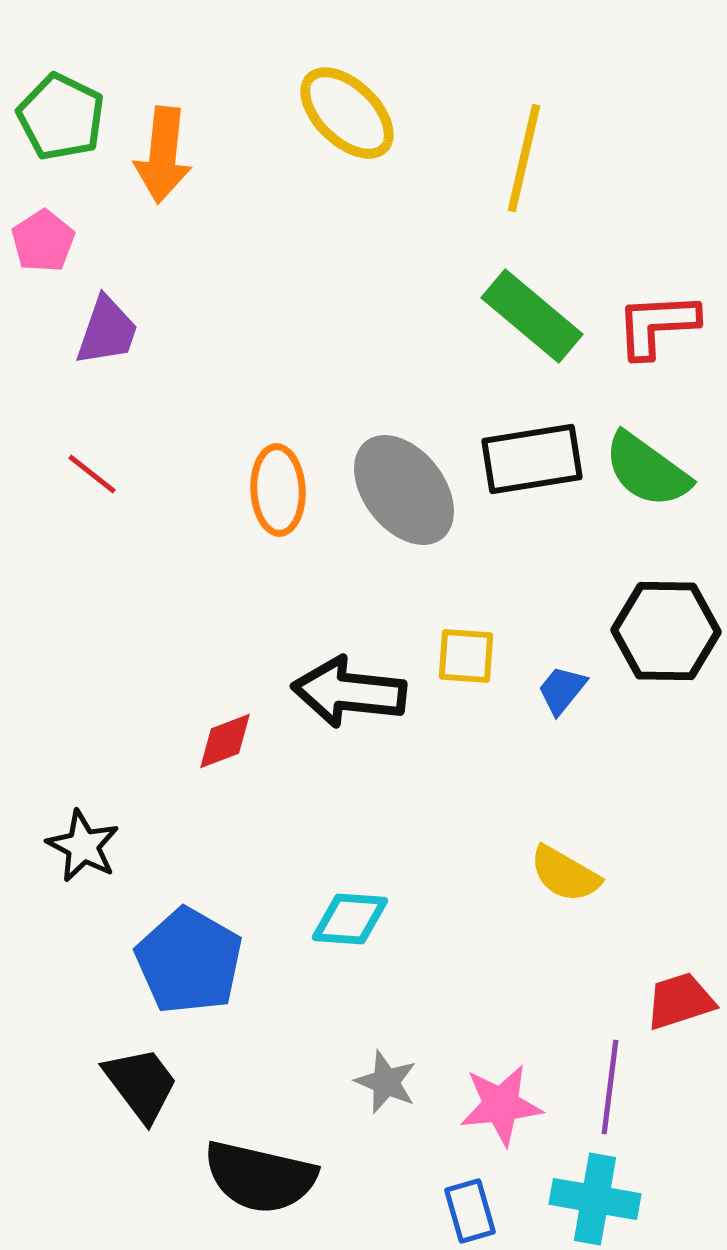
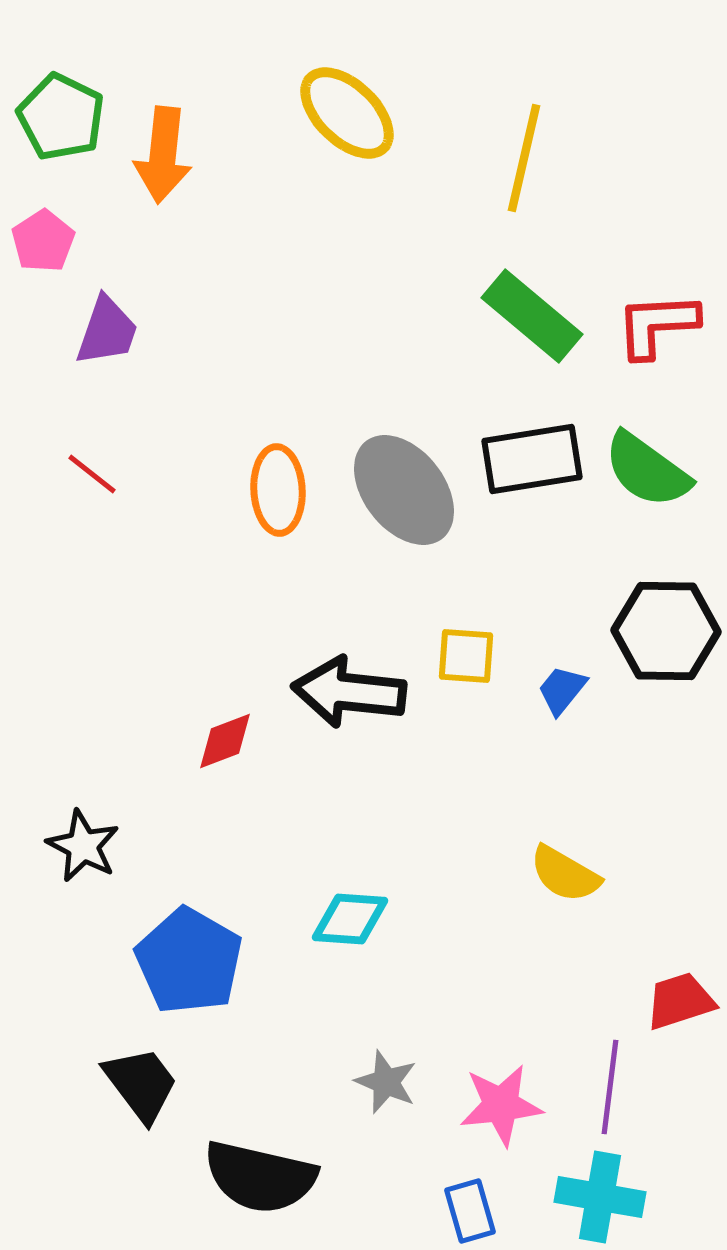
cyan cross: moved 5 px right, 2 px up
